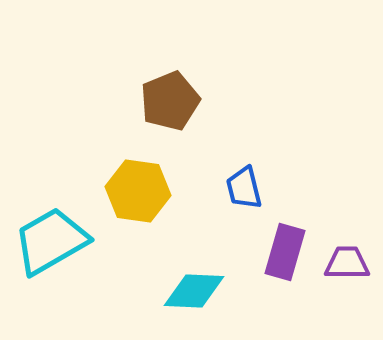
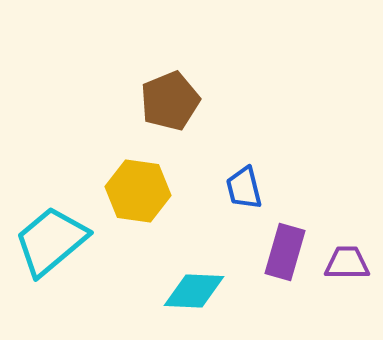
cyan trapezoid: rotated 10 degrees counterclockwise
